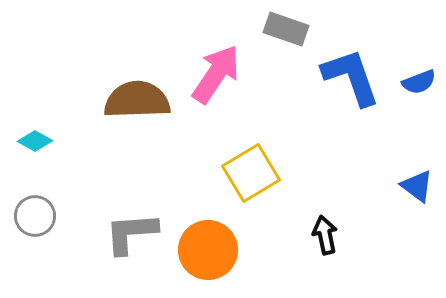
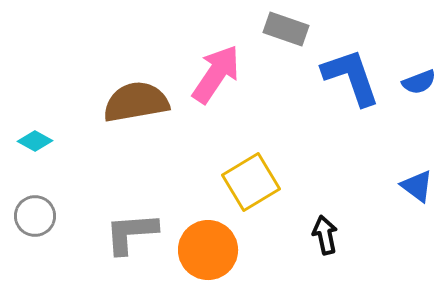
brown semicircle: moved 1 px left, 2 px down; rotated 8 degrees counterclockwise
yellow square: moved 9 px down
